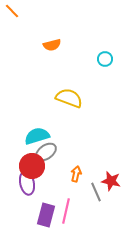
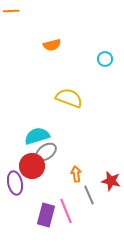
orange line: moved 1 px left; rotated 49 degrees counterclockwise
orange arrow: rotated 21 degrees counterclockwise
purple ellipse: moved 12 px left
gray line: moved 7 px left, 3 px down
pink line: rotated 35 degrees counterclockwise
